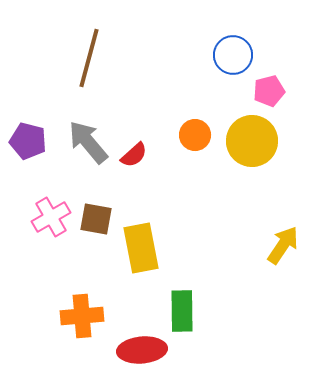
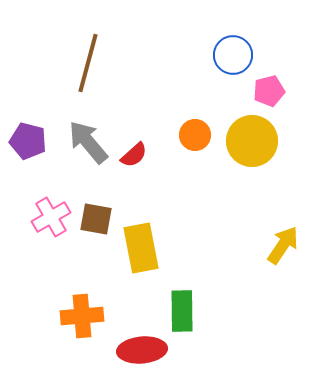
brown line: moved 1 px left, 5 px down
